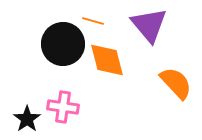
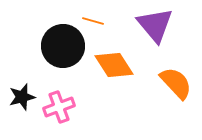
purple triangle: moved 6 px right
black circle: moved 2 px down
orange diamond: moved 7 px right, 5 px down; rotated 18 degrees counterclockwise
pink cross: moved 4 px left; rotated 28 degrees counterclockwise
black star: moved 5 px left, 22 px up; rotated 20 degrees clockwise
